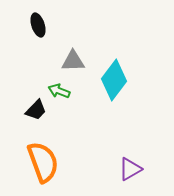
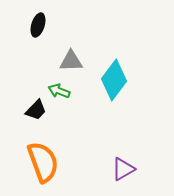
black ellipse: rotated 35 degrees clockwise
gray triangle: moved 2 px left
purple triangle: moved 7 px left
